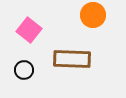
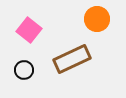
orange circle: moved 4 px right, 4 px down
brown rectangle: rotated 27 degrees counterclockwise
